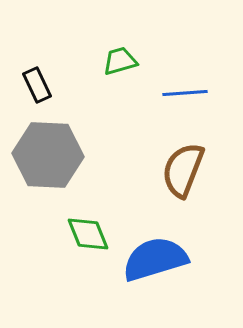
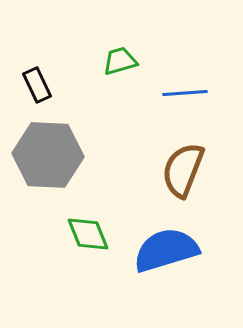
blue semicircle: moved 11 px right, 9 px up
